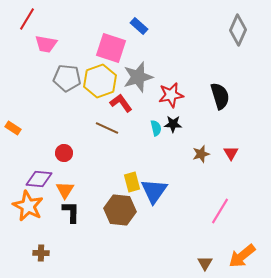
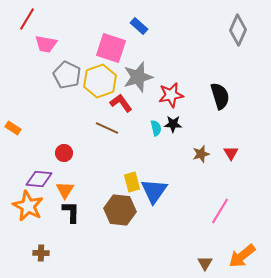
gray pentagon: moved 3 px up; rotated 20 degrees clockwise
